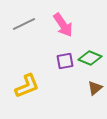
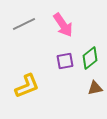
green diamond: rotated 60 degrees counterclockwise
brown triangle: rotated 28 degrees clockwise
